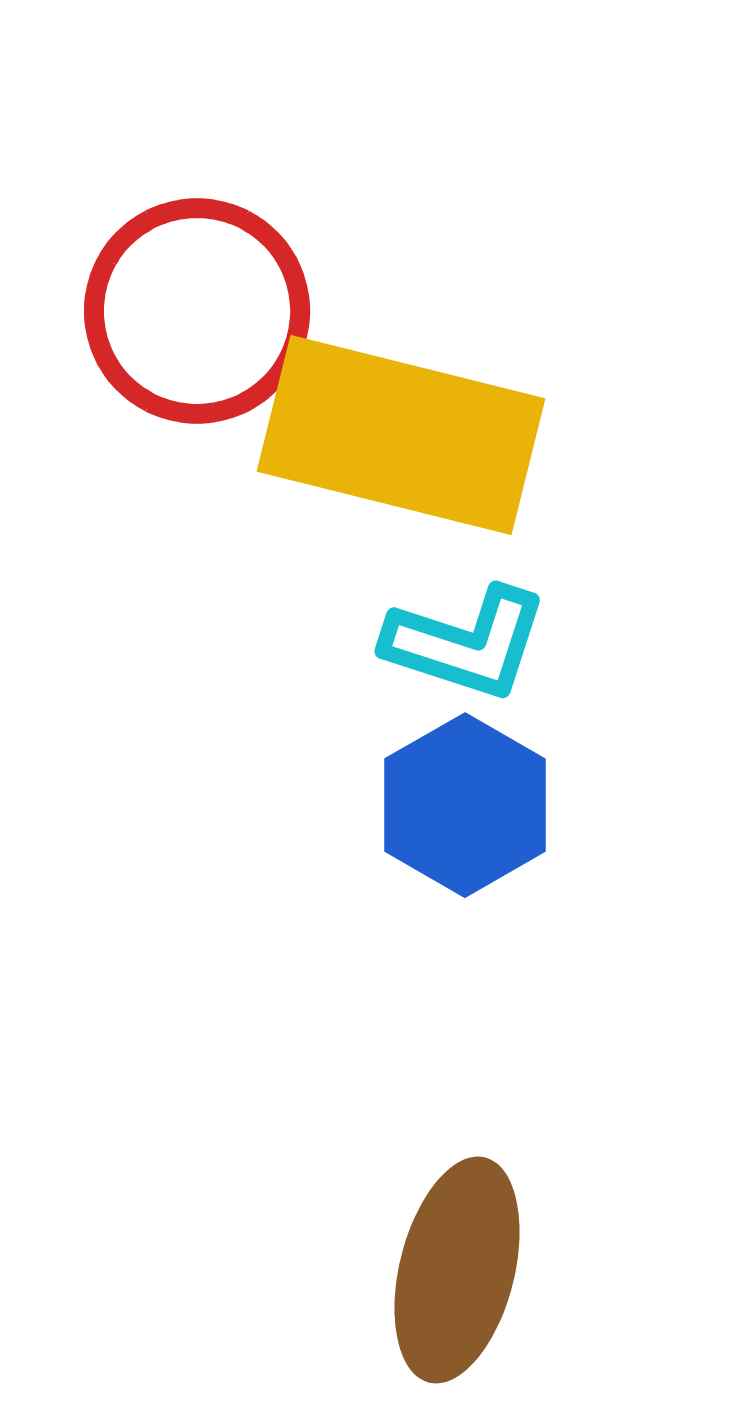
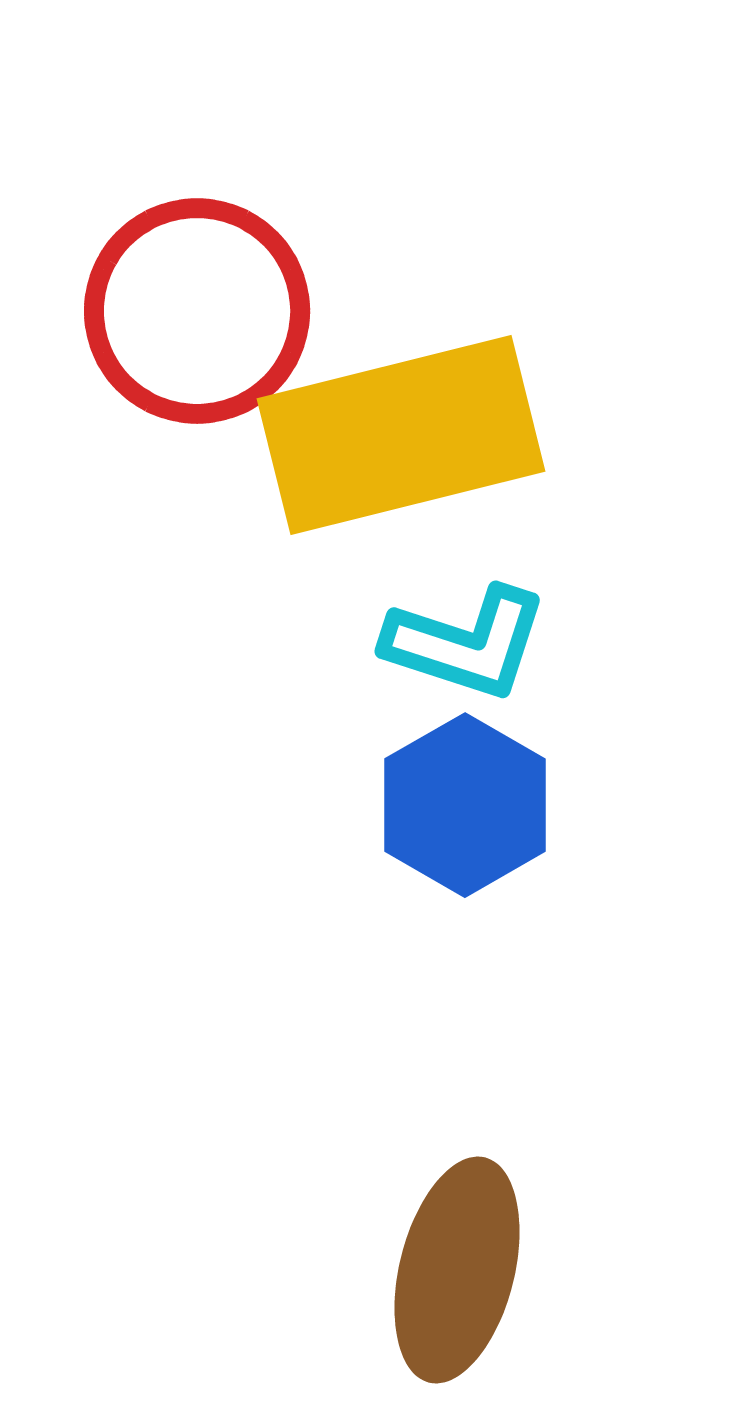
yellow rectangle: rotated 28 degrees counterclockwise
